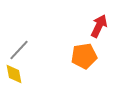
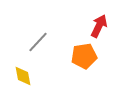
gray line: moved 19 px right, 8 px up
yellow diamond: moved 9 px right, 2 px down
